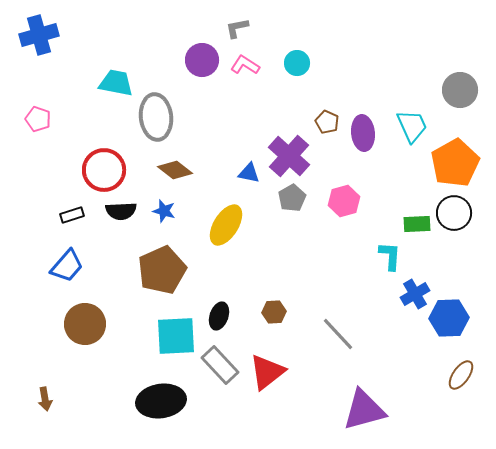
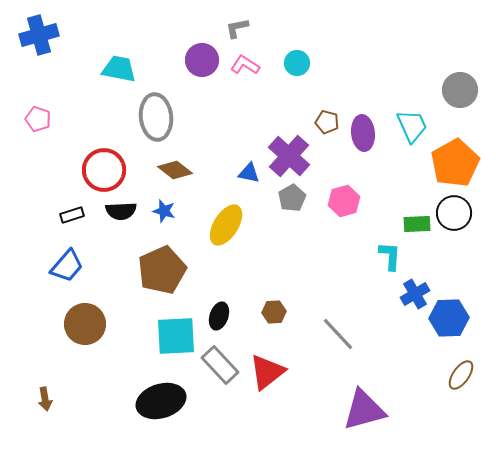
cyan trapezoid at (116, 83): moved 3 px right, 14 px up
brown pentagon at (327, 122): rotated 10 degrees counterclockwise
black ellipse at (161, 401): rotated 9 degrees counterclockwise
